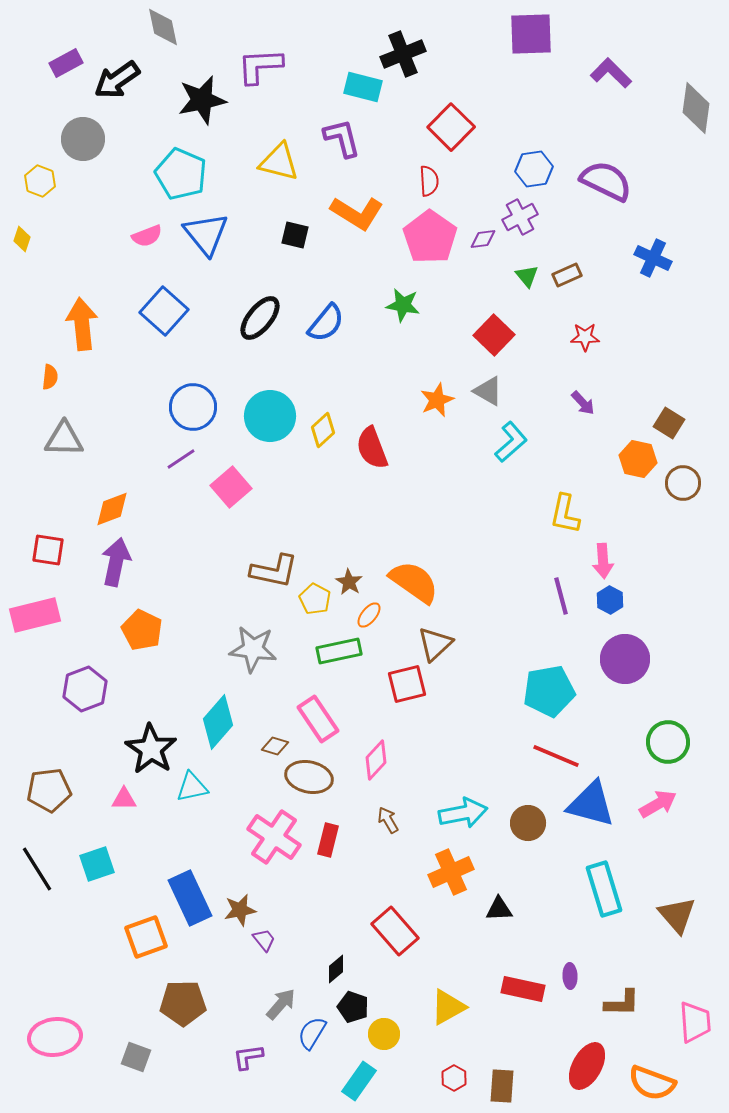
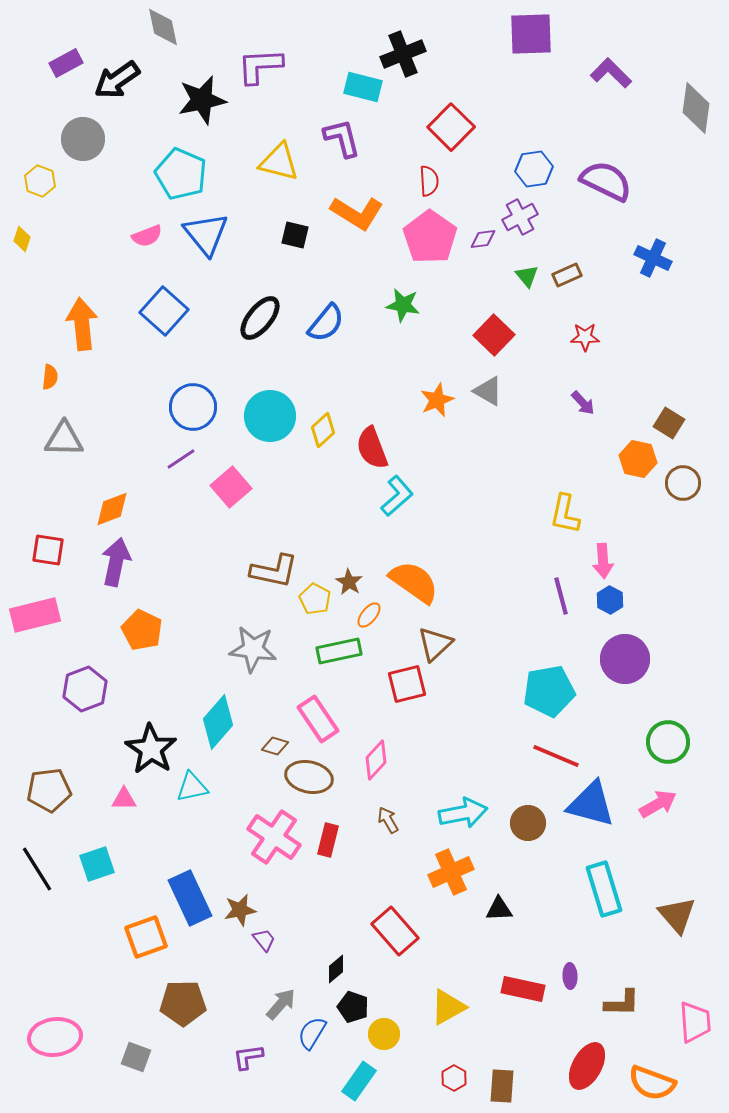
cyan L-shape at (511, 442): moved 114 px left, 54 px down
